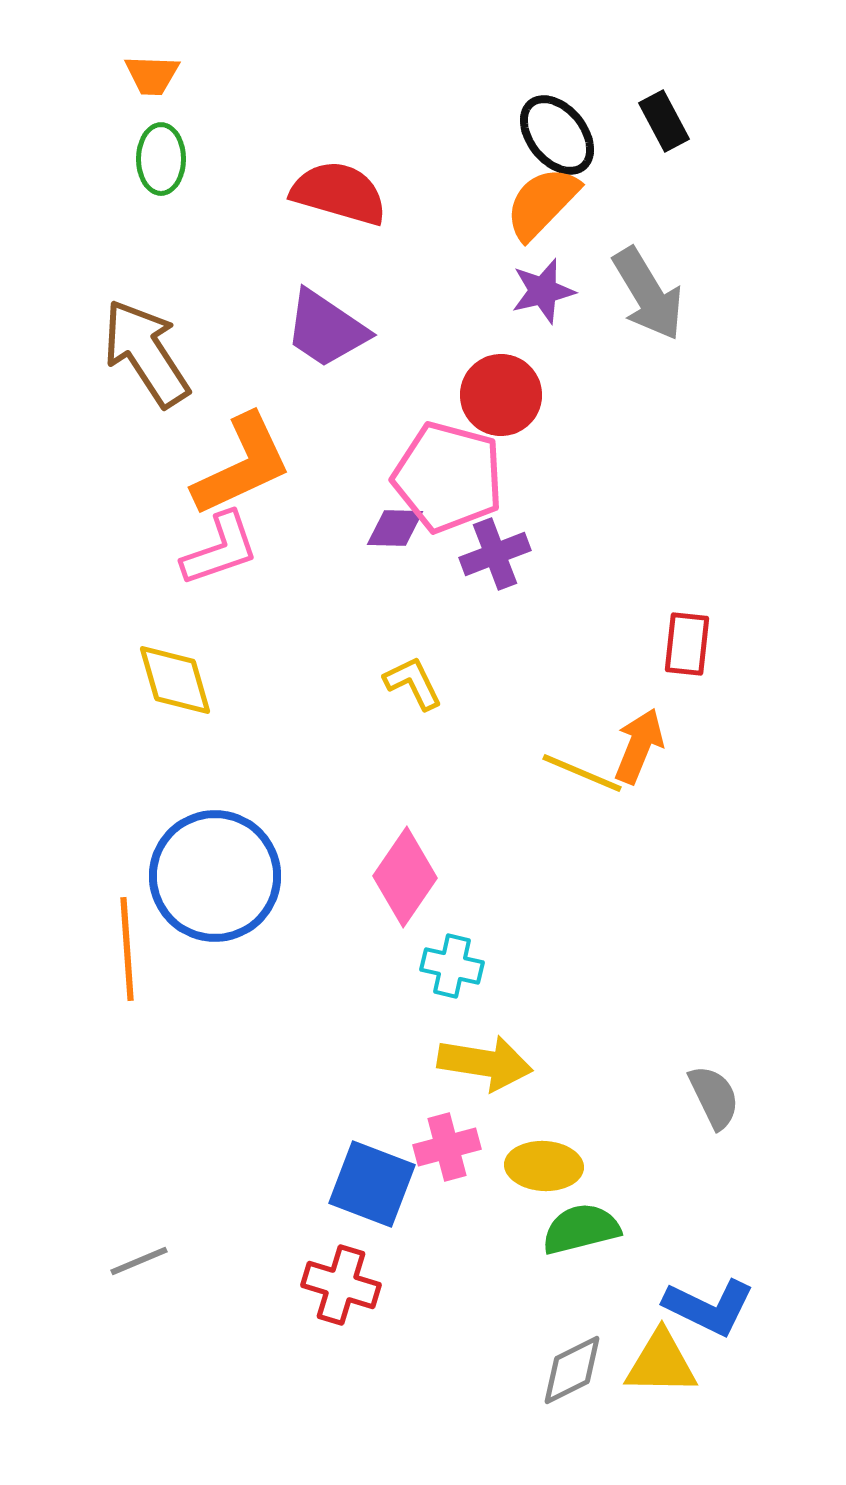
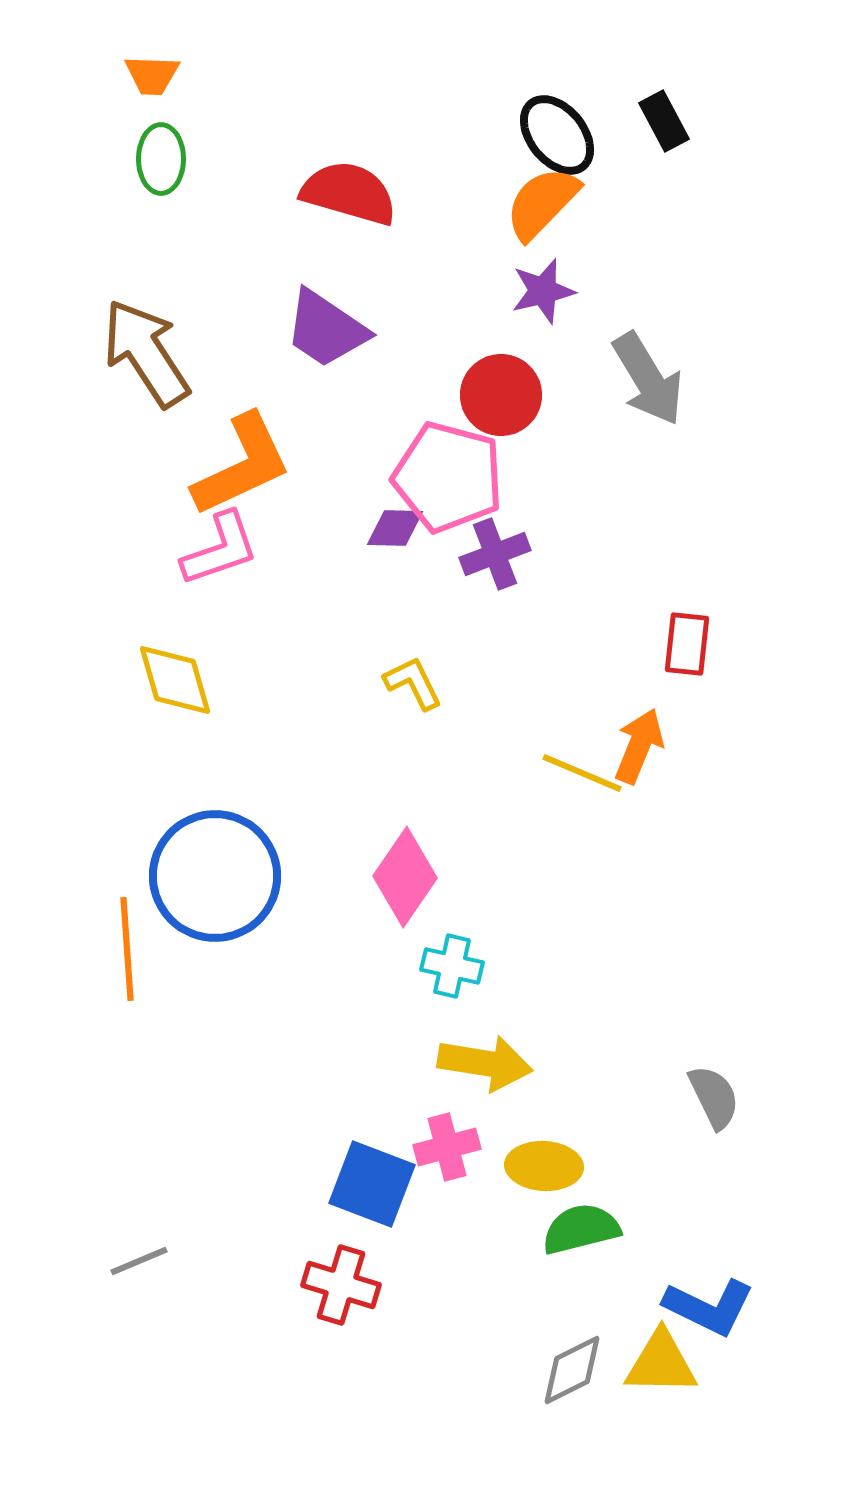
red semicircle: moved 10 px right
gray arrow: moved 85 px down
